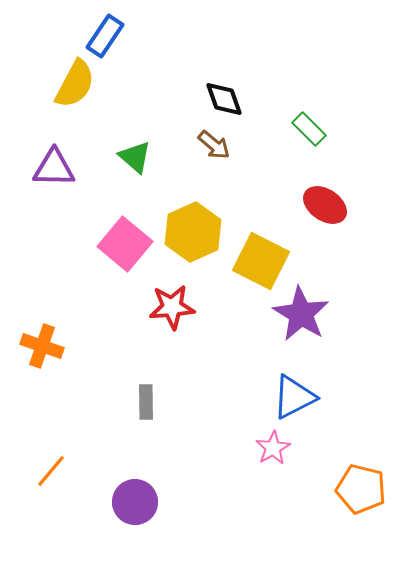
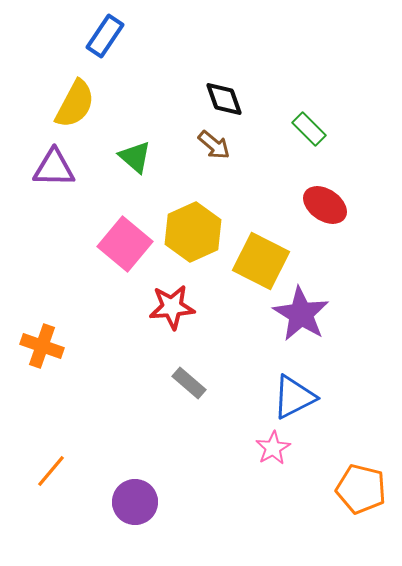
yellow semicircle: moved 20 px down
gray rectangle: moved 43 px right, 19 px up; rotated 48 degrees counterclockwise
